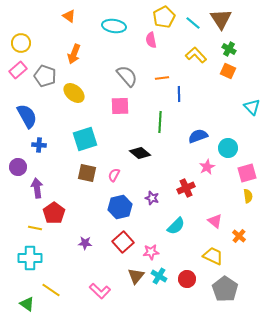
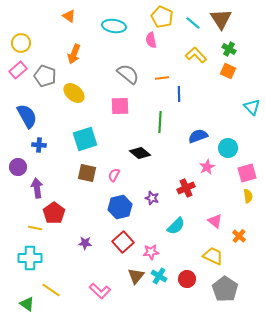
yellow pentagon at (164, 17): moved 2 px left; rotated 20 degrees counterclockwise
gray semicircle at (127, 76): moved 1 px right, 2 px up; rotated 10 degrees counterclockwise
